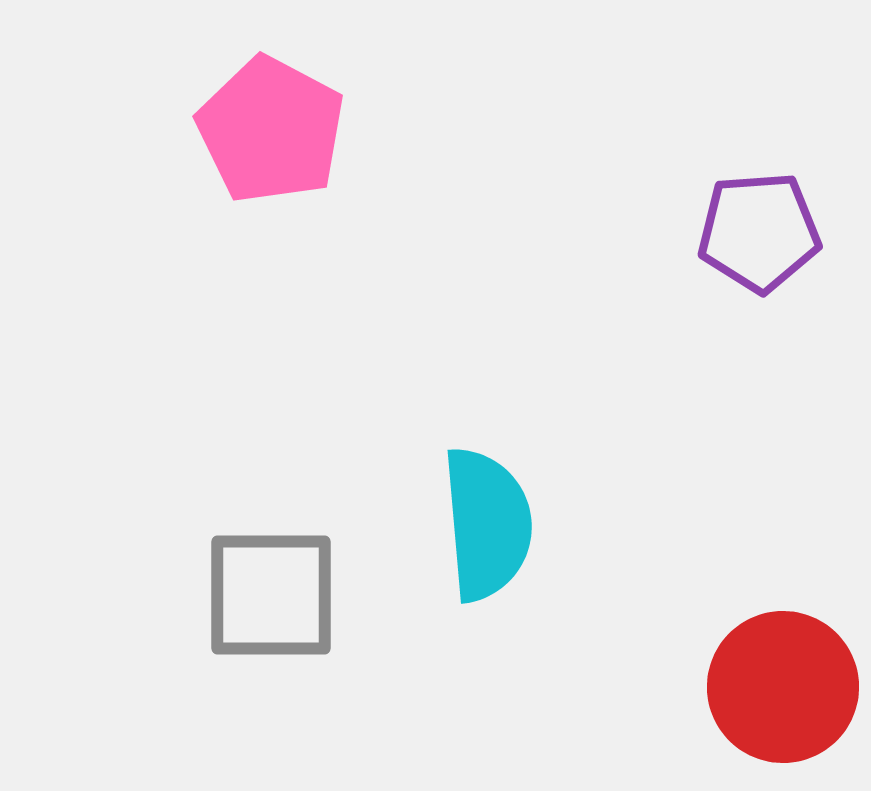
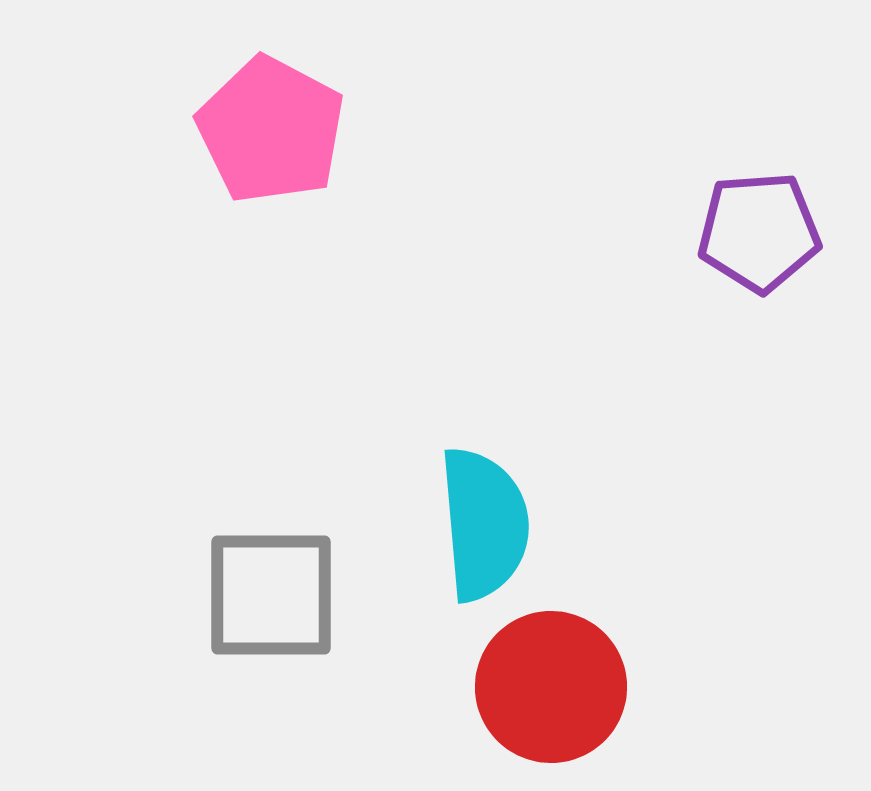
cyan semicircle: moved 3 px left
red circle: moved 232 px left
